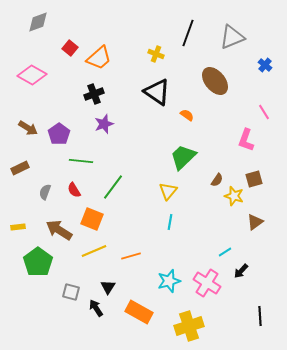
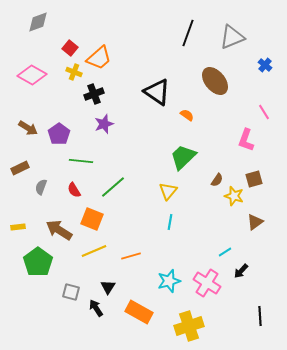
yellow cross at (156, 54): moved 82 px left, 18 px down
green line at (113, 187): rotated 12 degrees clockwise
gray semicircle at (45, 192): moved 4 px left, 5 px up
